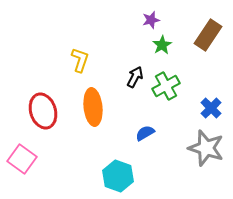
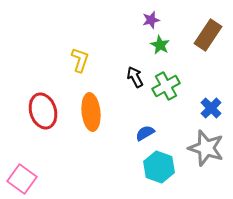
green star: moved 2 px left; rotated 12 degrees counterclockwise
black arrow: rotated 55 degrees counterclockwise
orange ellipse: moved 2 px left, 5 px down
pink square: moved 20 px down
cyan hexagon: moved 41 px right, 9 px up
